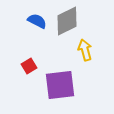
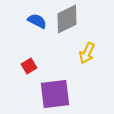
gray diamond: moved 2 px up
yellow arrow: moved 2 px right, 3 px down; rotated 140 degrees counterclockwise
purple square: moved 5 px left, 9 px down
